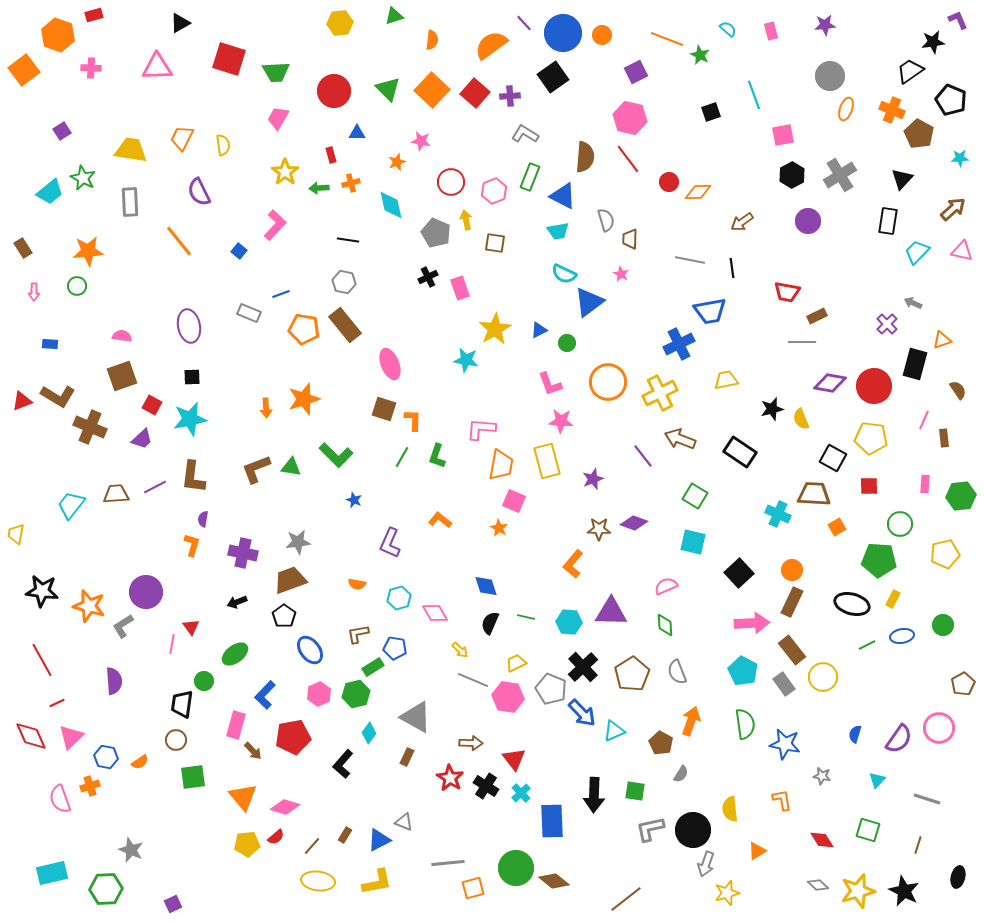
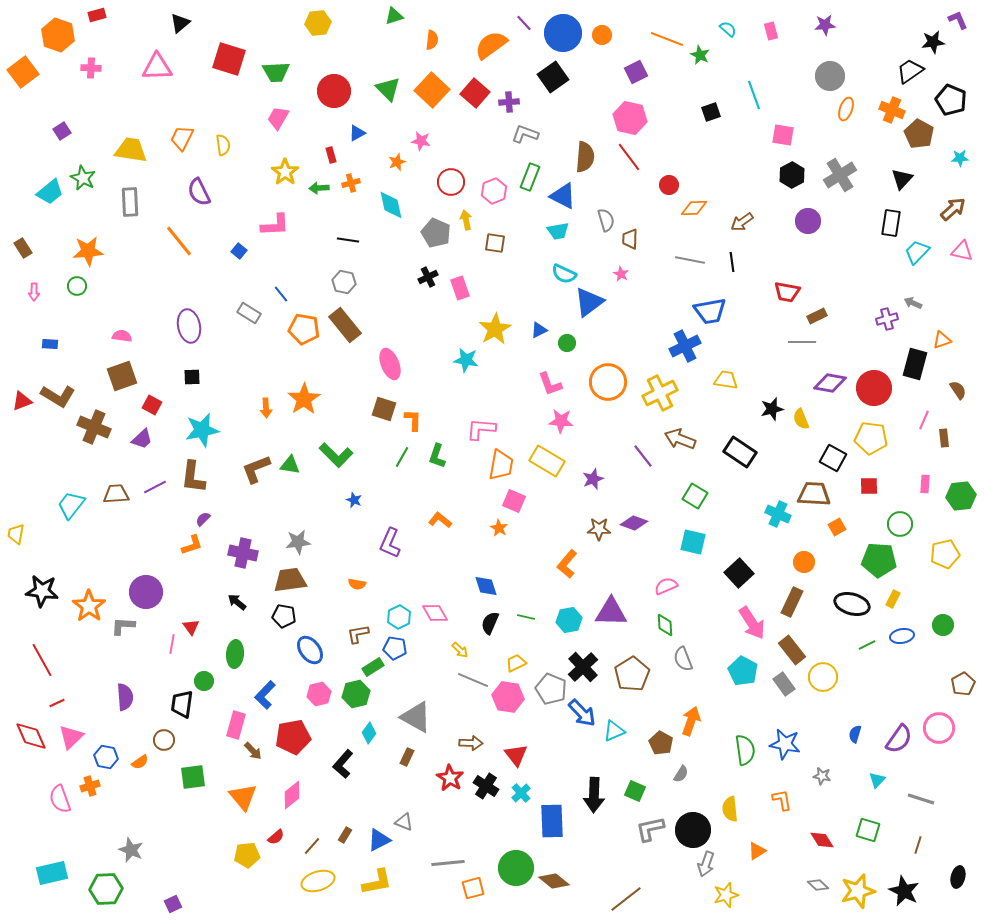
red rectangle at (94, 15): moved 3 px right
black triangle at (180, 23): rotated 10 degrees counterclockwise
yellow hexagon at (340, 23): moved 22 px left
orange square at (24, 70): moved 1 px left, 2 px down
purple cross at (510, 96): moved 1 px left, 6 px down
blue triangle at (357, 133): rotated 30 degrees counterclockwise
gray L-shape at (525, 134): rotated 12 degrees counterclockwise
pink square at (783, 135): rotated 20 degrees clockwise
red line at (628, 159): moved 1 px right, 2 px up
red circle at (669, 182): moved 3 px down
orange diamond at (698, 192): moved 4 px left, 16 px down
black rectangle at (888, 221): moved 3 px right, 2 px down
pink L-shape at (275, 225): rotated 44 degrees clockwise
black line at (732, 268): moved 6 px up
blue line at (281, 294): rotated 72 degrees clockwise
gray rectangle at (249, 313): rotated 10 degrees clockwise
purple cross at (887, 324): moved 5 px up; rotated 30 degrees clockwise
blue cross at (679, 344): moved 6 px right, 2 px down
yellow trapezoid at (726, 380): rotated 20 degrees clockwise
red circle at (874, 386): moved 2 px down
orange star at (304, 399): rotated 16 degrees counterclockwise
cyan star at (190, 419): moved 12 px right, 11 px down
brown cross at (90, 427): moved 4 px right
yellow rectangle at (547, 461): rotated 44 degrees counterclockwise
green triangle at (291, 467): moved 1 px left, 2 px up
purple semicircle at (203, 519): rotated 35 degrees clockwise
orange L-shape at (192, 545): rotated 55 degrees clockwise
orange L-shape at (573, 564): moved 6 px left
orange circle at (792, 570): moved 12 px right, 8 px up
brown trapezoid at (290, 580): rotated 12 degrees clockwise
cyan hexagon at (399, 598): moved 19 px down; rotated 10 degrees counterclockwise
black arrow at (237, 602): rotated 60 degrees clockwise
orange star at (89, 606): rotated 20 degrees clockwise
black pentagon at (284, 616): rotated 25 degrees counterclockwise
cyan hexagon at (569, 622): moved 2 px up; rotated 15 degrees counterclockwise
pink arrow at (752, 623): rotated 60 degrees clockwise
gray L-shape at (123, 626): rotated 35 degrees clockwise
green ellipse at (235, 654): rotated 48 degrees counterclockwise
gray semicircle at (677, 672): moved 6 px right, 13 px up
purple semicircle at (114, 681): moved 11 px right, 16 px down
pink hexagon at (319, 694): rotated 10 degrees clockwise
green semicircle at (745, 724): moved 26 px down
brown circle at (176, 740): moved 12 px left
red triangle at (514, 759): moved 2 px right, 4 px up
green square at (635, 791): rotated 15 degrees clockwise
gray line at (927, 799): moved 6 px left
pink diamond at (285, 807): moved 7 px right, 12 px up; rotated 56 degrees counterclockwise
yellow pentagon at (247, 844): moved 11 px down
yellow ellipse at (318, 881): rotated 24 degrees counterclockwise
yellow star at (727, 893): moved 1 px left, 2 px down
